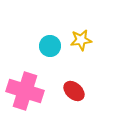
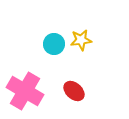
cyan circle: moved 4 px right, 2 px up
pink cross: rotated 12 degrees clockwise
